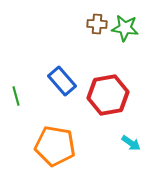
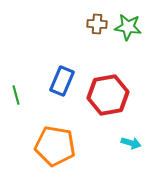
green star: moved 3 px right, 1 px up
blue rectangle: rotated 64 degrees clockwise
green line: moved 1 px up
cyan arrow: rotated 18 degrees counterclockwise
